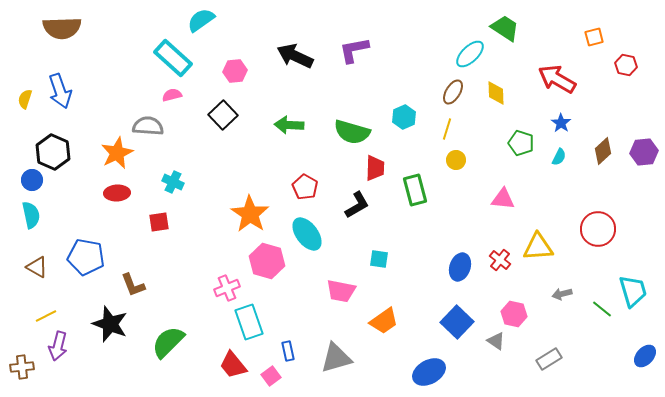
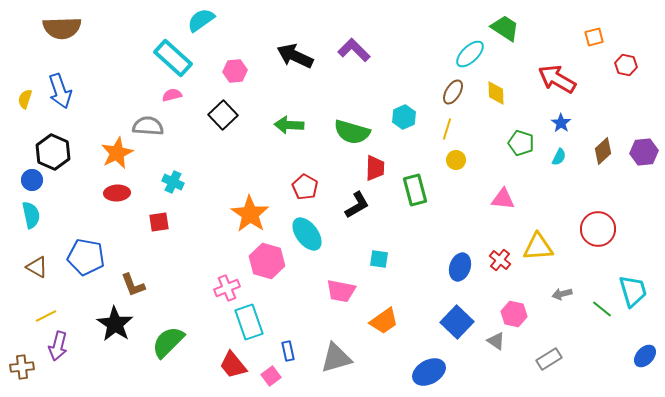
purple L-shape at (354, 50): rotated 56 degrees clockwise
black star at (110, 324): moved 5 px right; rotated 12 degrees clockwise
